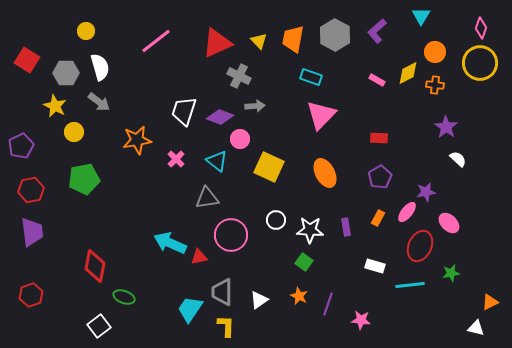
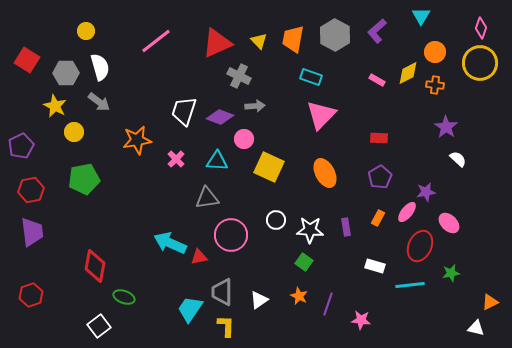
pink circle at (240, 139): moved 4 px right
cyan triangle at (217, 161): rotated 35 degrees counterclockwise
